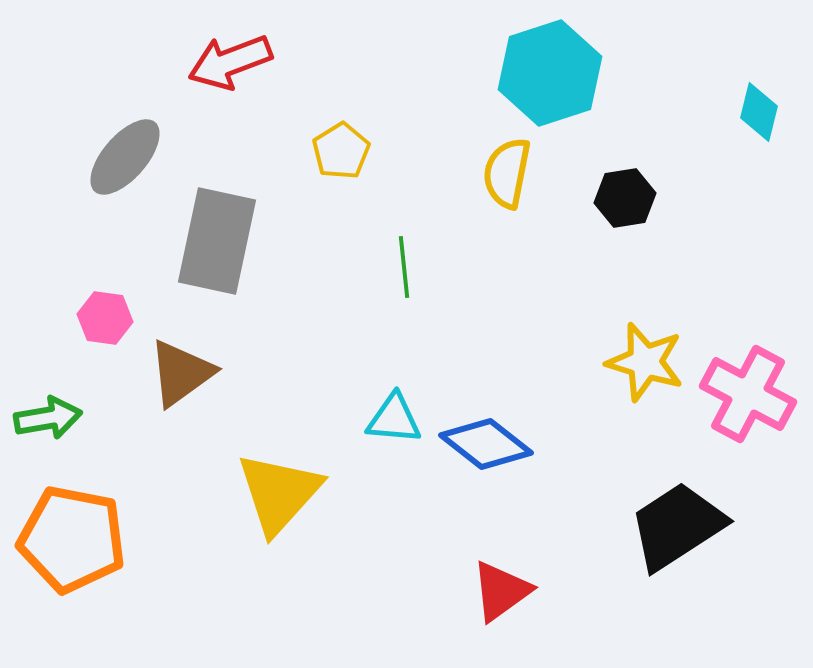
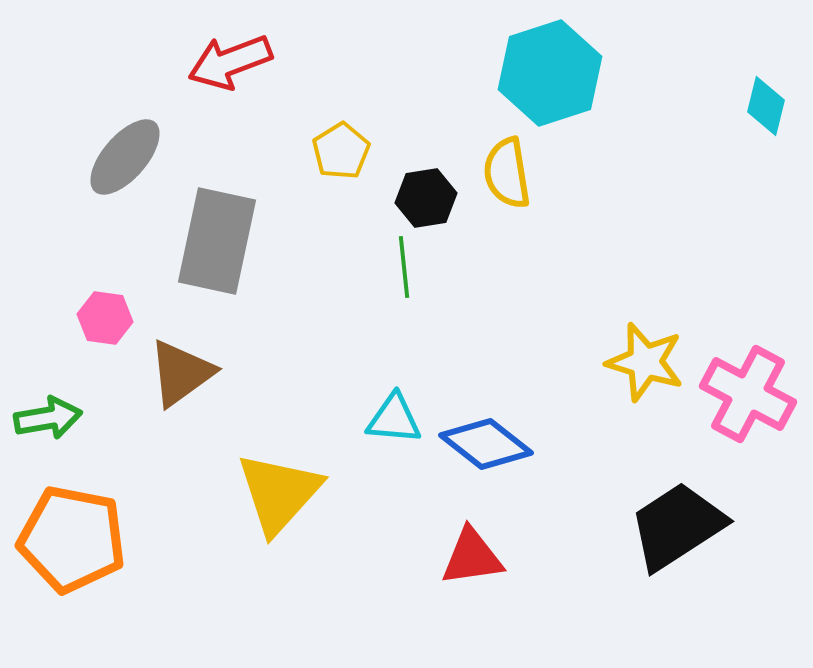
cyan diamond: moved 7 px right, 6 px up
yellow semicircle: rotated 20 degrees counterclockwise
black hexagon: moved 199 px left
red triangle: moved 29 px left, 34 px up; rotated 28 degrees clockwise
